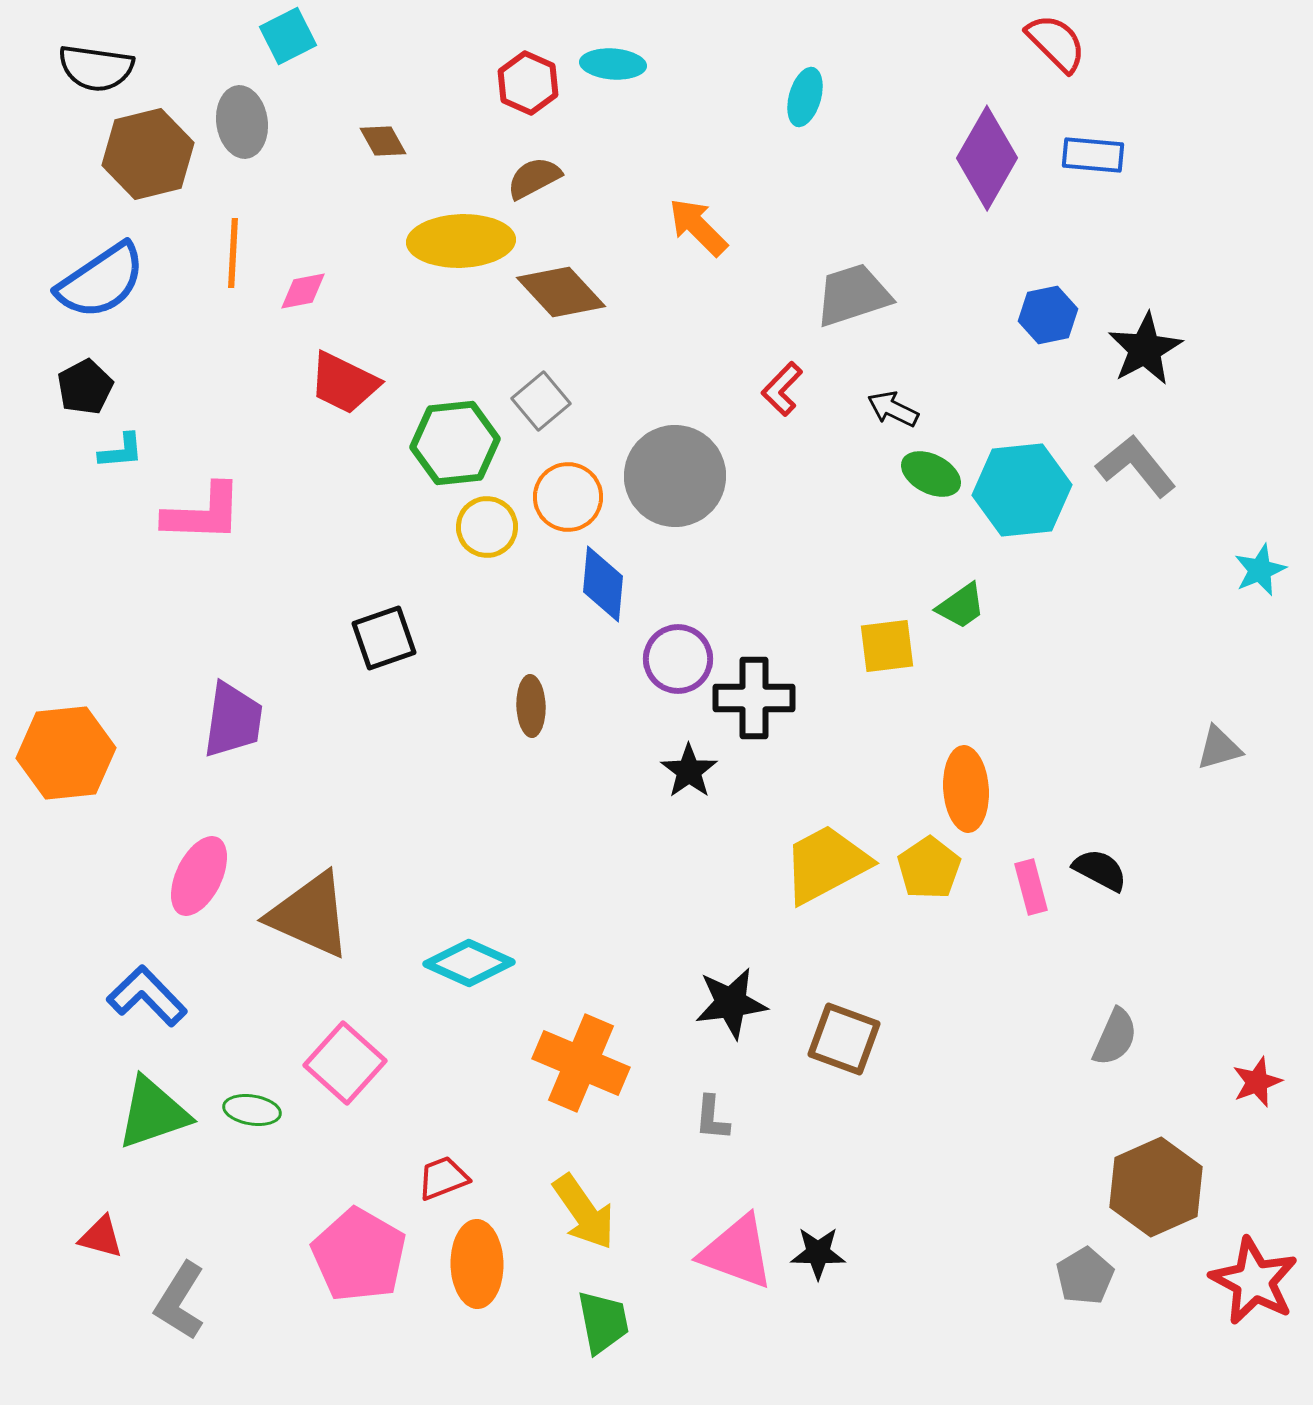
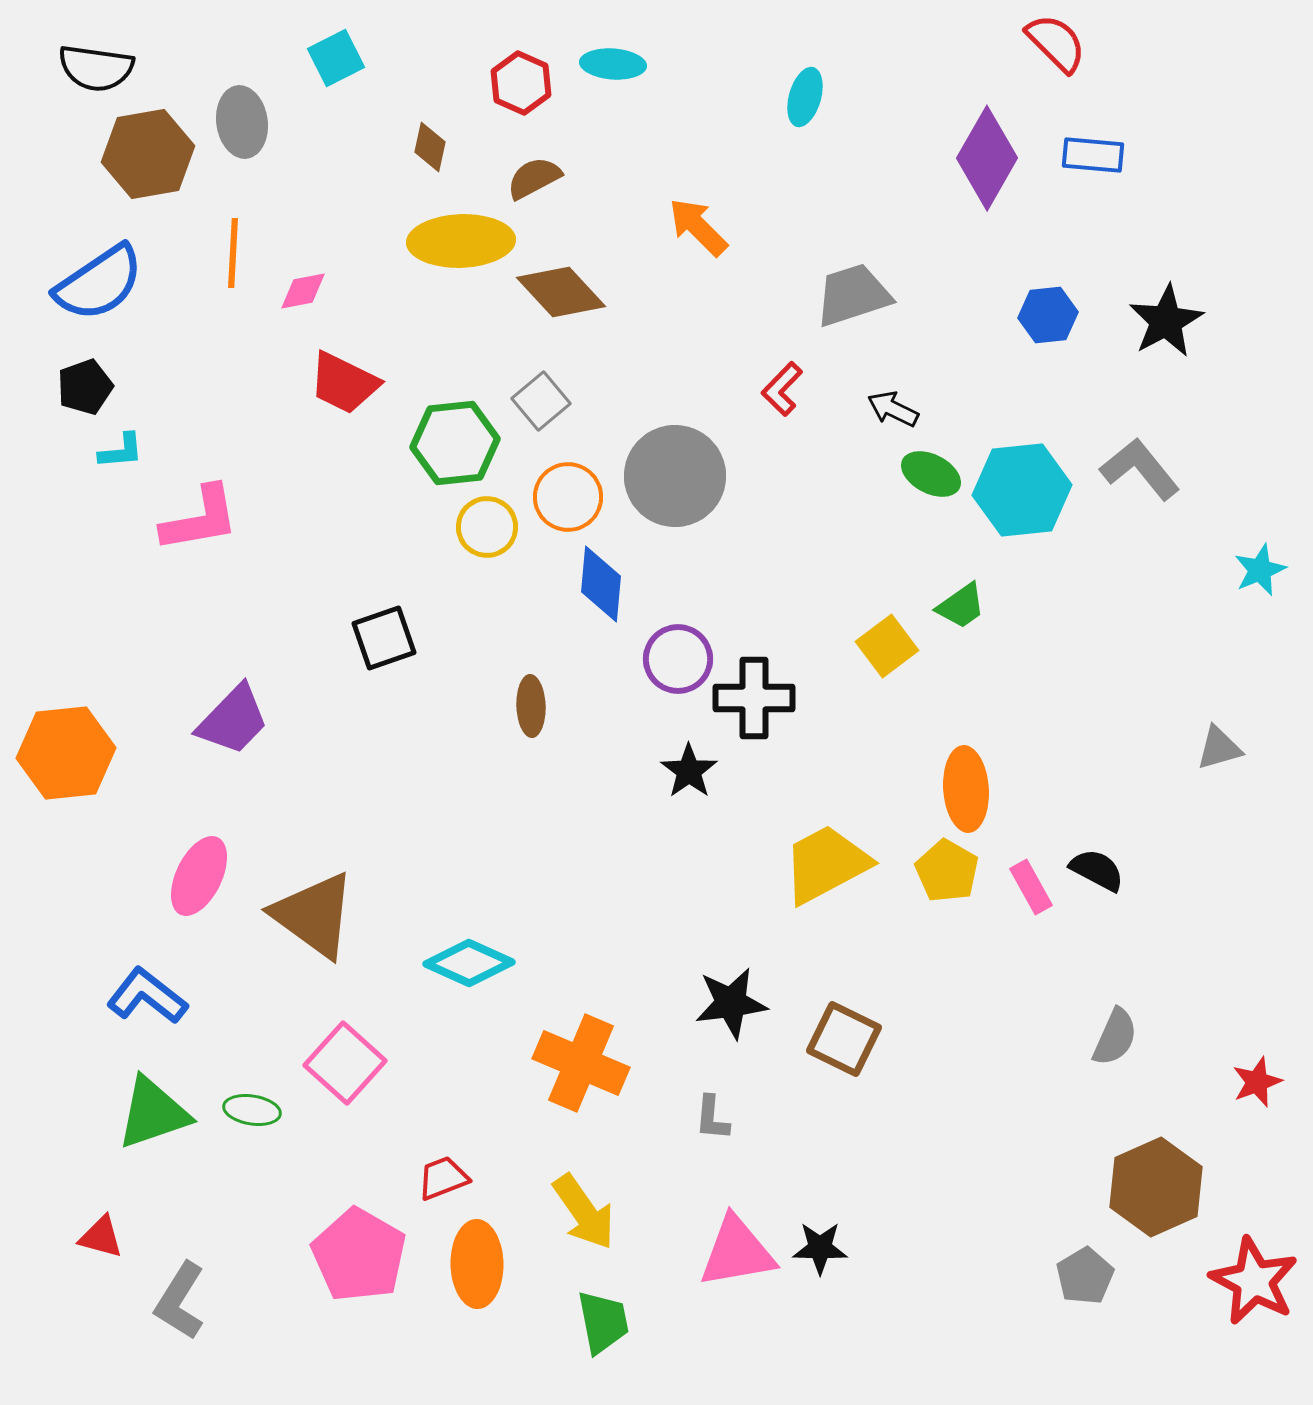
cyan square at (288, 36): moved 48 px right, 22 px down
red hexagon at (528, 83): moved 7 px left
brown diamond at (383, 141): moved 47 px right, 6 px down; rotated 42 degrees clockwise
brown hexagon at (148, 154): rotated 4 degrees clockwise
blue semicircle at (101, 281): moved 2 px left, 2 px down
blue hexagon at (1048, 315): rotated 6 degrees clockwise
black star at (1145, 349): moved 21 px right, 28 px up
black pentagon at (85, 387): rotated 8 degrees clockwise
gray L-shape at (1136, 466): moved 4 px right, 3 px down
pink L-shape at (203, 513): moved 3 px left, 6 px down; rotated 12 degrees counterclockwise
blue diamond at (603, 584): moved 2 px left
yellow square at (887, 646): rotated 30 degrees counterclockwise
purple trapezoid at (233, 720): rotated 36 degrees clockwise
yellow pentagon at (929, 868): moved 18 px right, 3 px down; rotated 8 degrees counterclockwise
black semicircle at (1100, 870): moved 3 px left
pink rectangle at (1031, 887): rotated 14 degrees counterclockwise
brown triangle at (310, 915): moved 4 px right; rotated 12 degrees clockwise
blue L-shape at (147, 996): rotated 8 degrees counterclockwise
brown square at (844, 1039): rotated 6 degrees clockwise
pink triangle at (737, 1252): rotated 30 degrees counterclockwise
black star at (818, 1253): moved 2 px right, 5 px up
